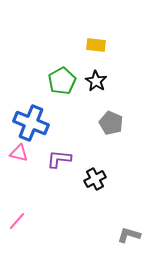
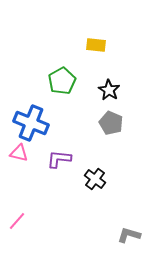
black star: moved 13 px right, 9 px down
black cross: rotated 25 degrees counterclockwise
